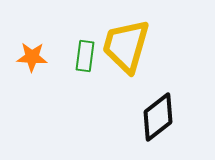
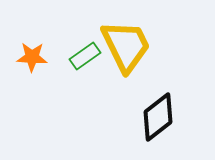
yellow trapezoid: rotated 138 degrees clockwise
green rectangle: rotated 48 degrees clockwise
